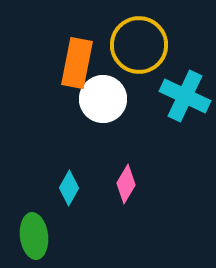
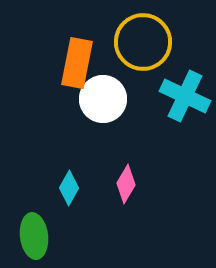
yellow circle: moved 4 px right, 3 px up
